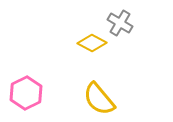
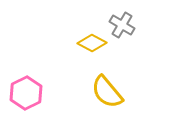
gray cross: moved 2 px right, 2 px down
yellow semicircle: moved 8 px right, 7 px up
